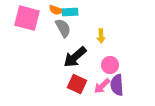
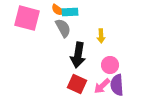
orange semicircle: moved 2 px right; rotated 16 degrees clockwise
black arrow: moved 3 px right, 2 px up; rotated 40 degrees counterclockwise
